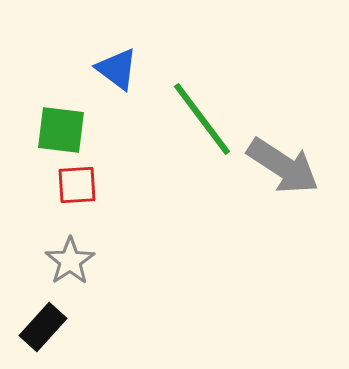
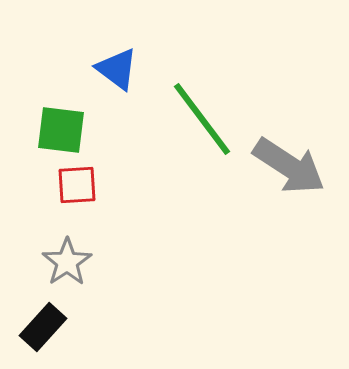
gray arrow: moved 6 px right
gray star: moved 3 px left, 1 px down
